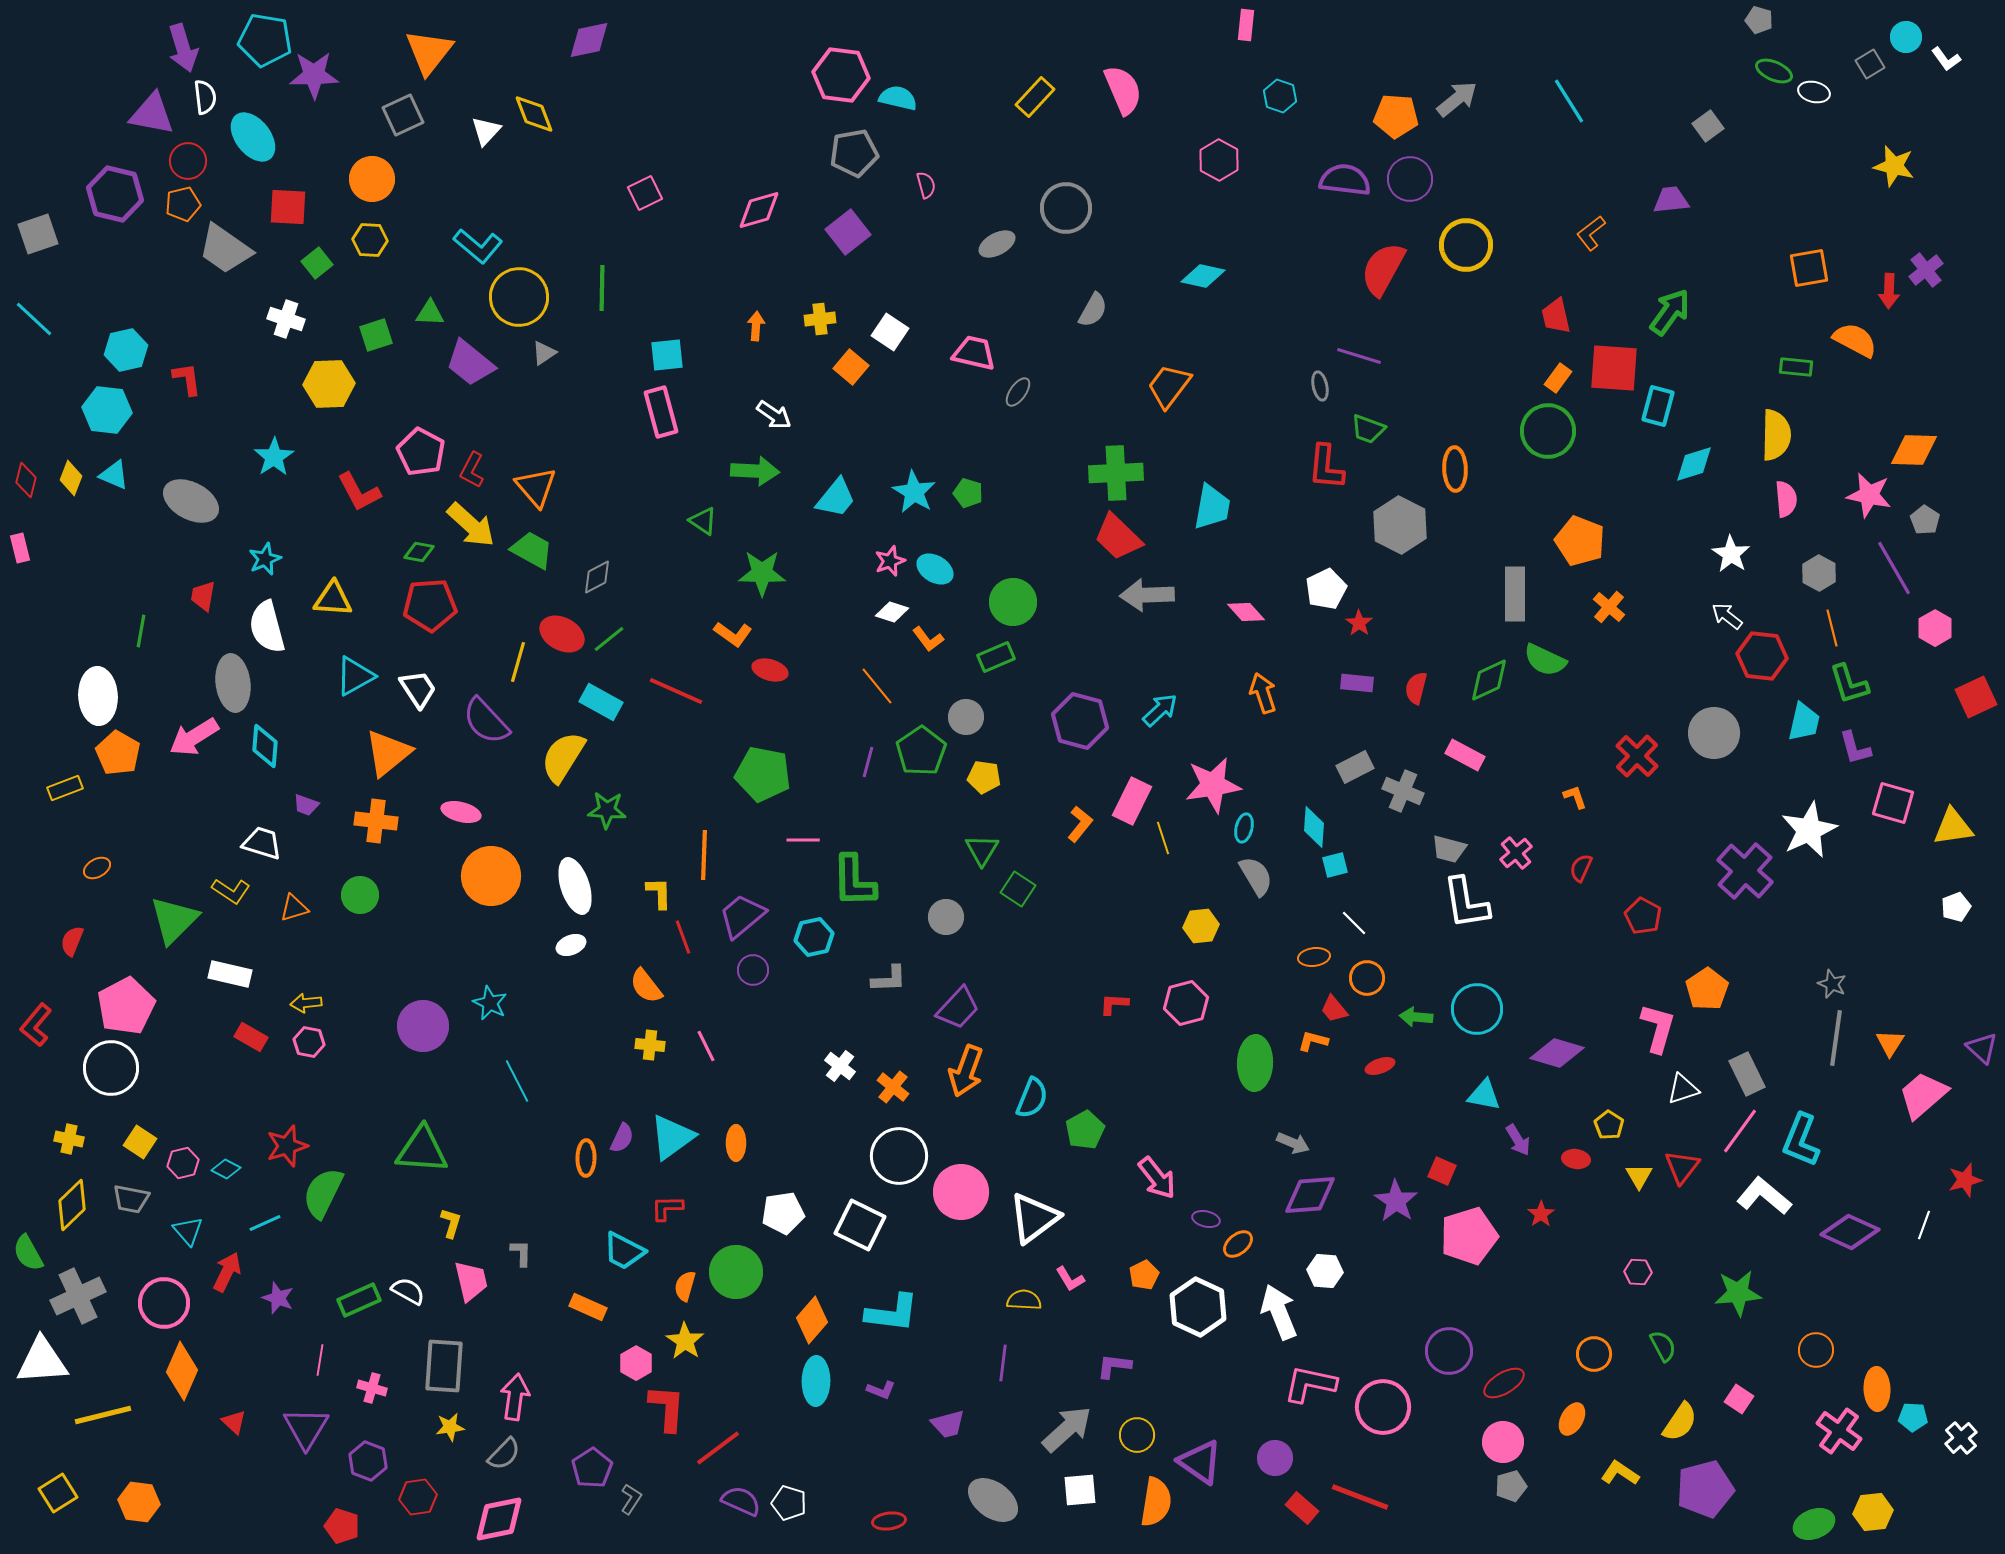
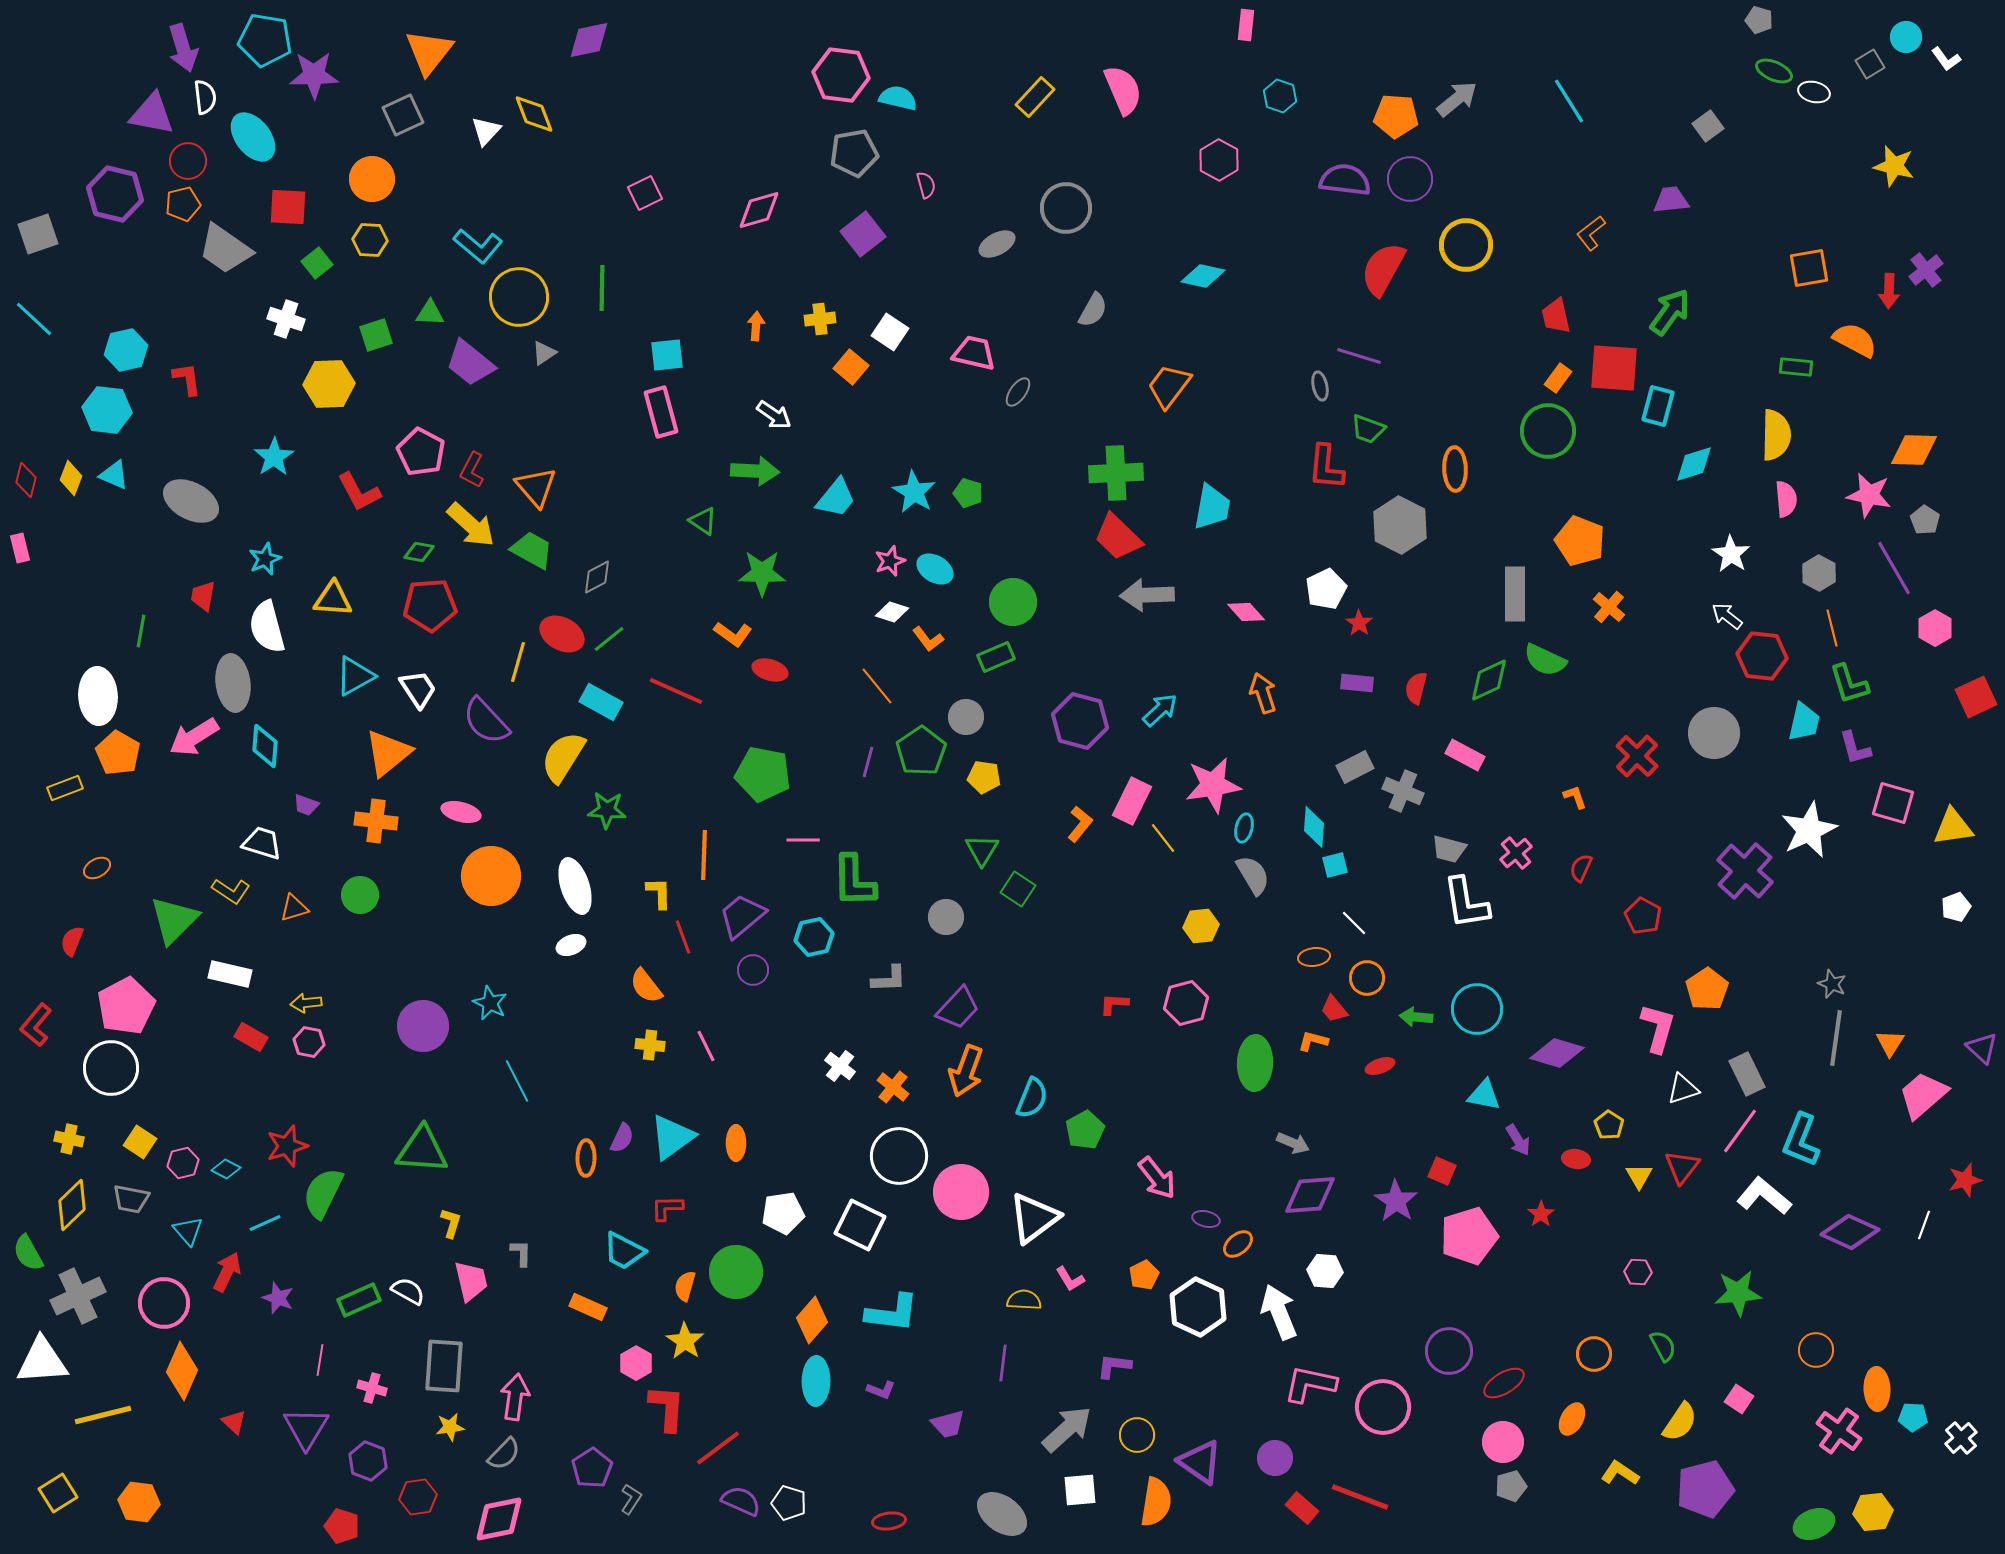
purple square at (848, 232): moved 15 px right, 2 px down
yellow line at (1163, 838): rotated 20 degrees counterclockwise
gray semicircle at (1256, 876): moved 3 px left, 1 px up
gray ellipse at (993, 1500): moved 9 px right, 14 px down
